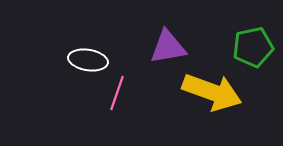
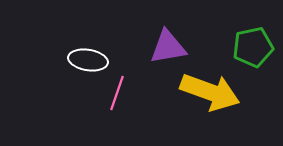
yellow arrow: moved 2 px left
